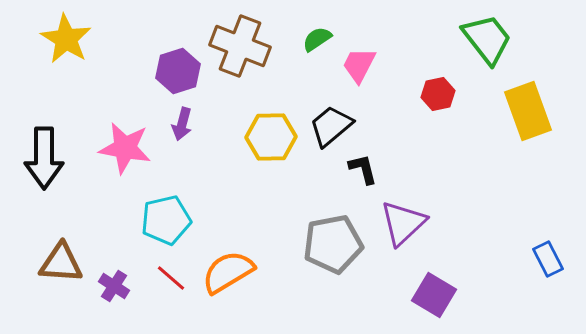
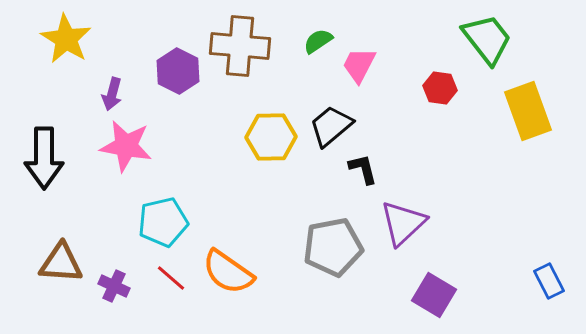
green semicircle: moved 1 px right, 2 px down
brown cross: rotated 16 degrees counterclockwise
purple hexagon: rotated 15 degrees counterclockwise
red hexagon: moved 2 px right, 6 px up; rotated 20 degrees clockwise
purple arrow: moved 70 px left, 30 px up
pink star: moved 1 px right, 2 px up
cyan pentagon: moved 3 px left, 2 px down
gray pentagon: moved 3 px down
blue rectangle: moved 1 px right, 22 px down
orange semicircle: rotated 114 degrees counterclockwise
purple cross: rotated 8 degrees counterclockwise
